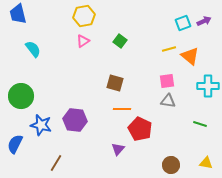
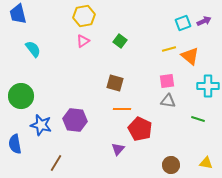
green line: moved 2 px left, 5 px up
blue semicircle: rotated 36 degrees counterclockwise
